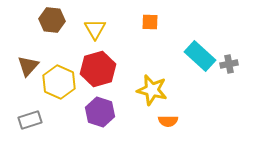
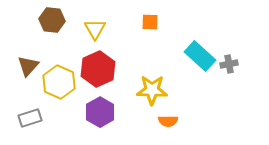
red hexagon: rotated 8 degrees counterclockwise
yellow star: rotated 12 degrees counterclockwise
purple hexagon: rotated 12 degrees clockwise
gray rectangle: moved 2 px up
